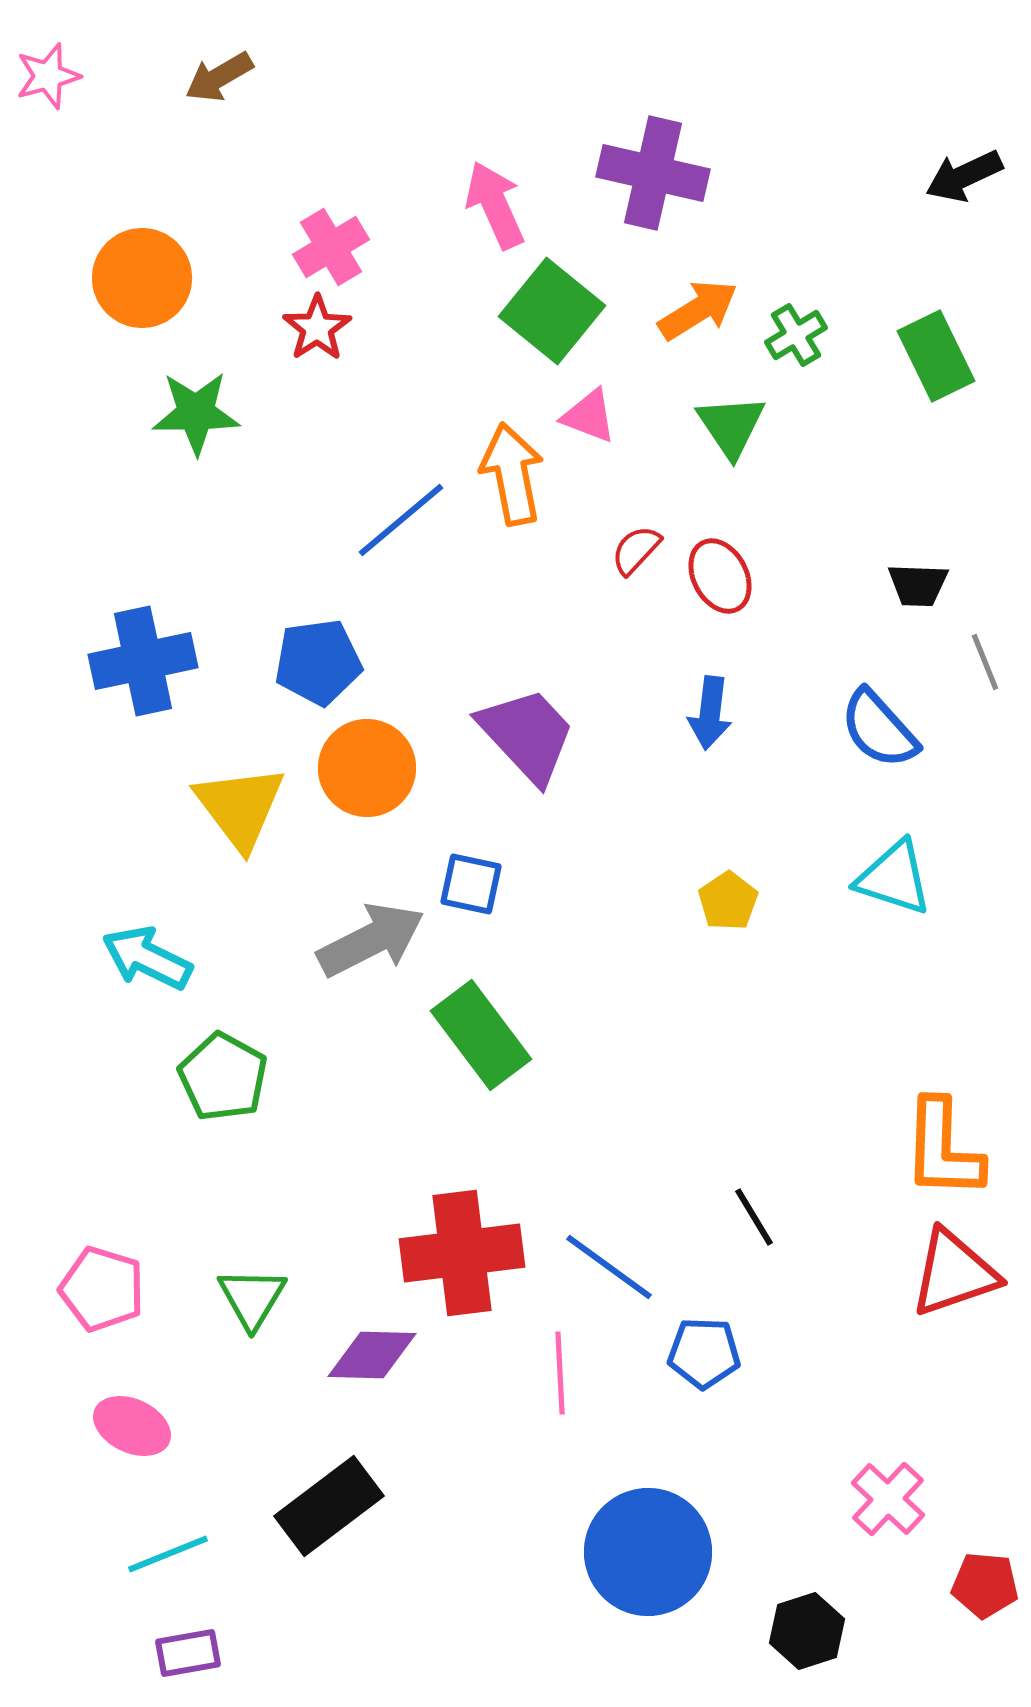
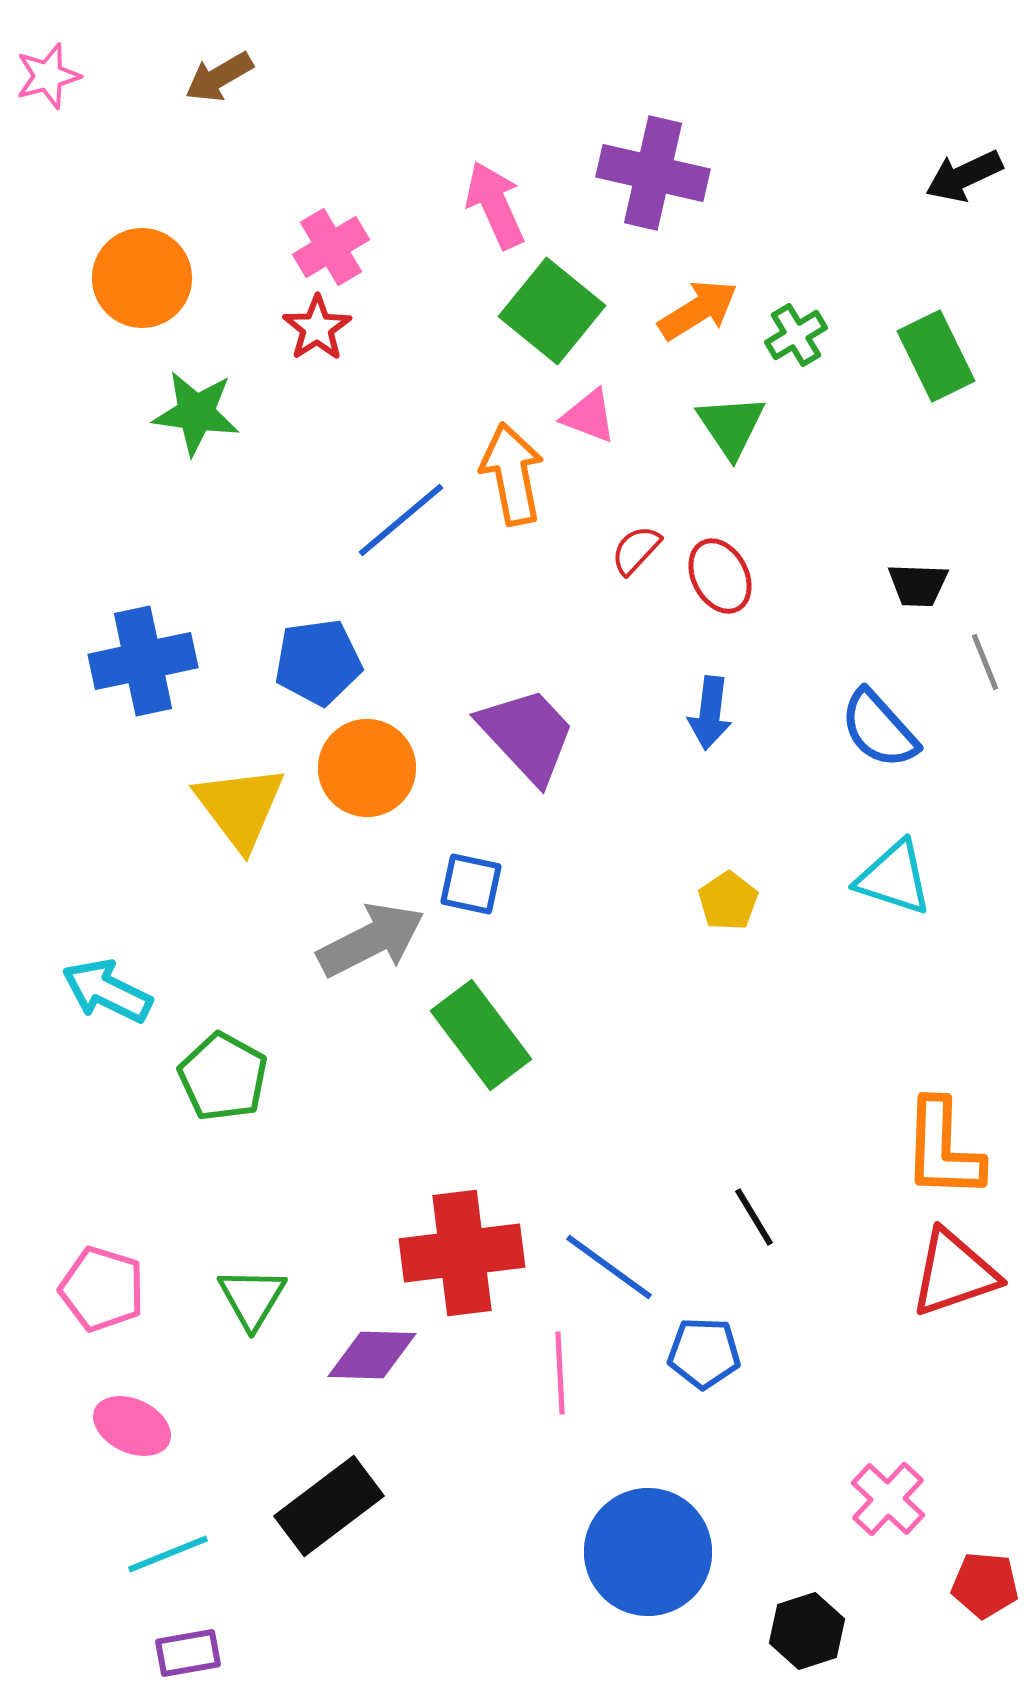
green star at (196, 413): rotated 8 degrees clockwise
cyan arrow at (147, 958): moved 40 px left, 33 px down
